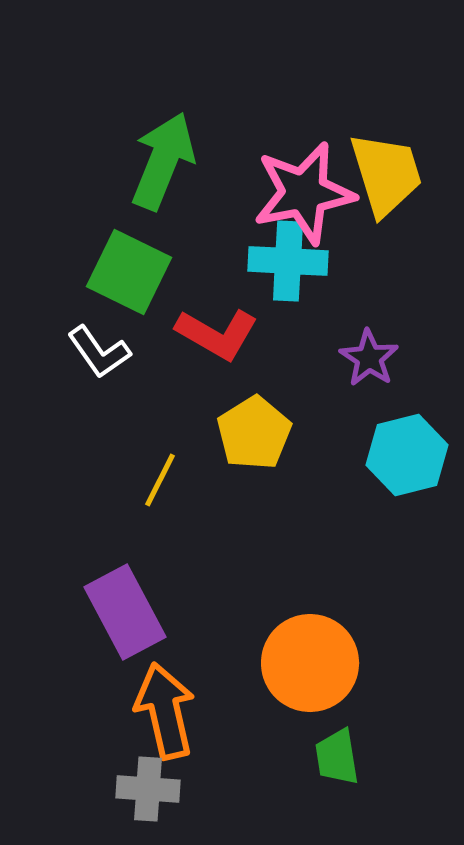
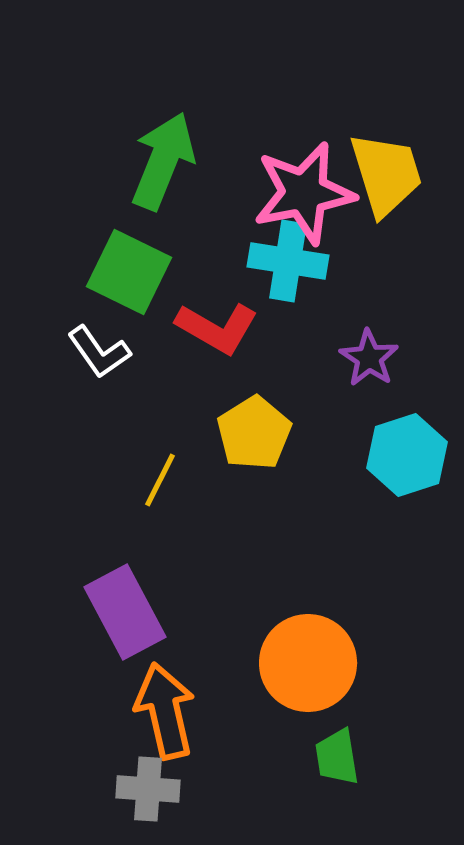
cyan cross: rotated 6 degrees clockwise
red L-shape: moved 6 px up
cyan hexagon: rotated 4 degrees counterclockwise
orange circle: moved 2 px left
